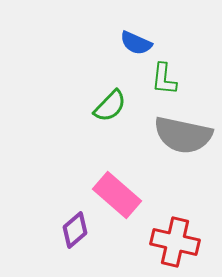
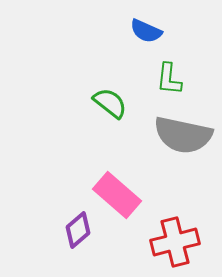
blue semicircle: moved 10 px right, 12 px up
green L-shape: moved 5 px right
green semicircle: moved 3 px up; rotated 96 degrees counterclockwise
purple diamond: moved 3 px right
red cross: rotated 27 degrees counterclockwise
